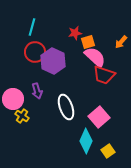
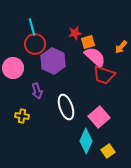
cyan line: rotated 30 degrees counterclockwise
orange arrow: moved 5 px down
red circle: moved 8 px up
pink circle: moved 31 px up
yellow cross: rotated 24 degrees counterclockwise
